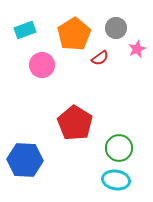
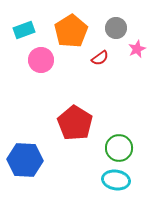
cyan rectangle: moved 1 px left
orange pentagon: moved 3 px left, 3 px up
pink circle: moved 1 px left, 5 px up
